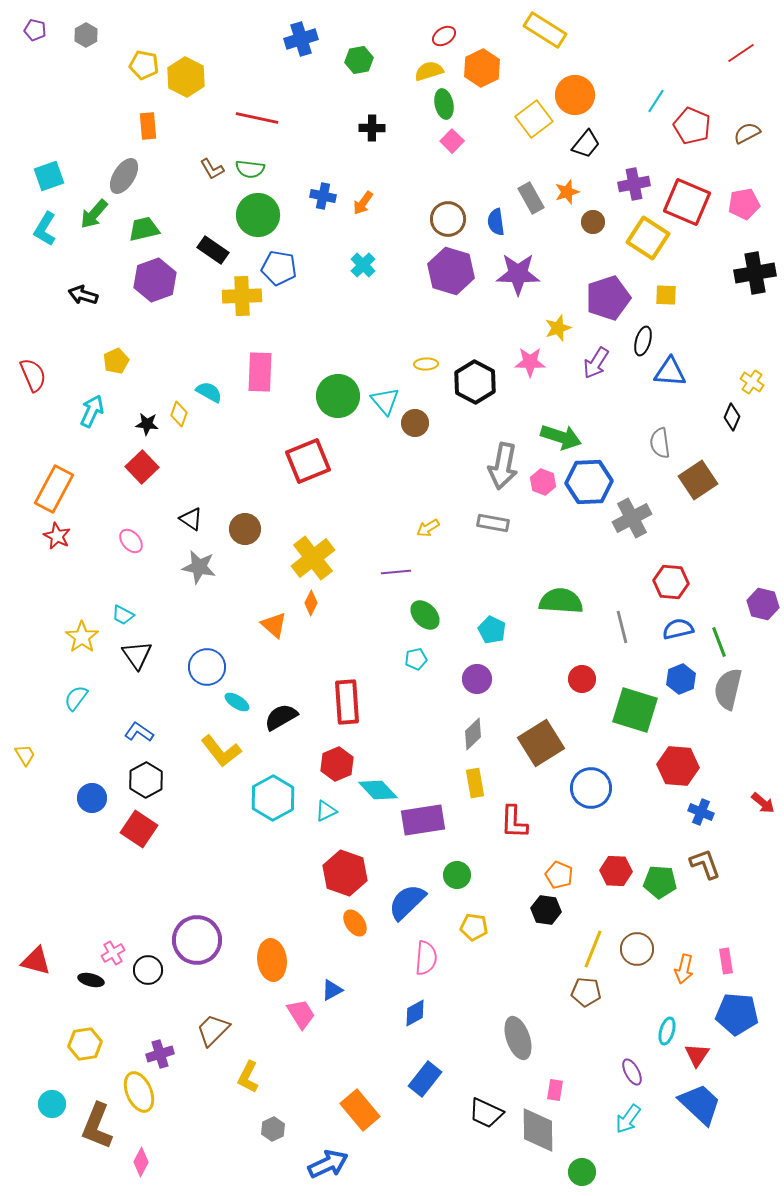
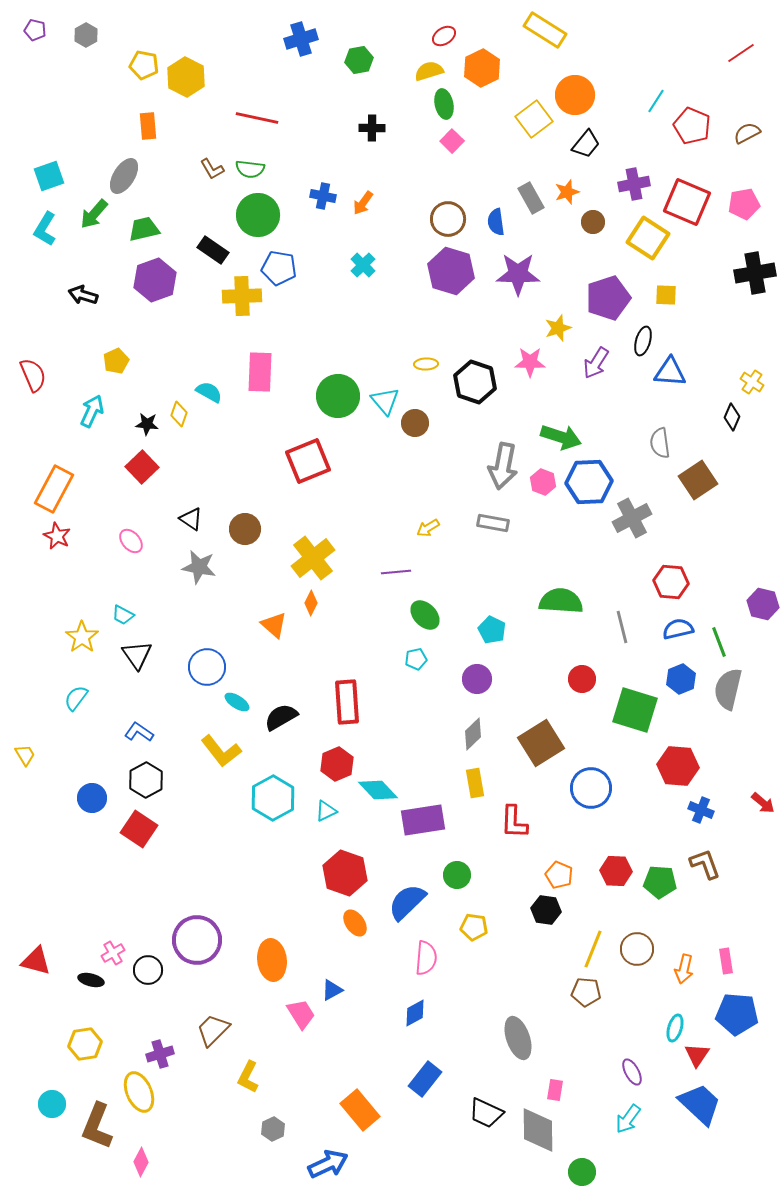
black hexagon at (475, 382): rotated 9 degrees counterclockwise
blue cross at (701, 812): moved 2 px up
cyan ellipse at (667, 1031): moved 8 px right, 3 px up
